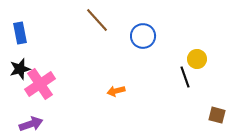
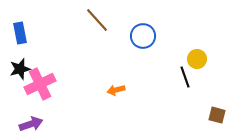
pink cross: rotated 8 degrees clockwise
orange arrow: moved 1 px up
